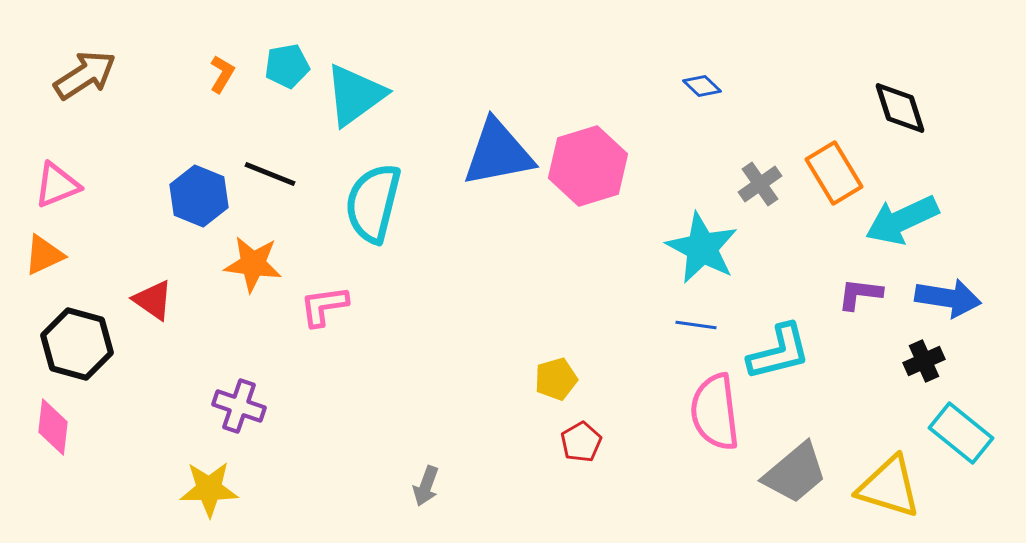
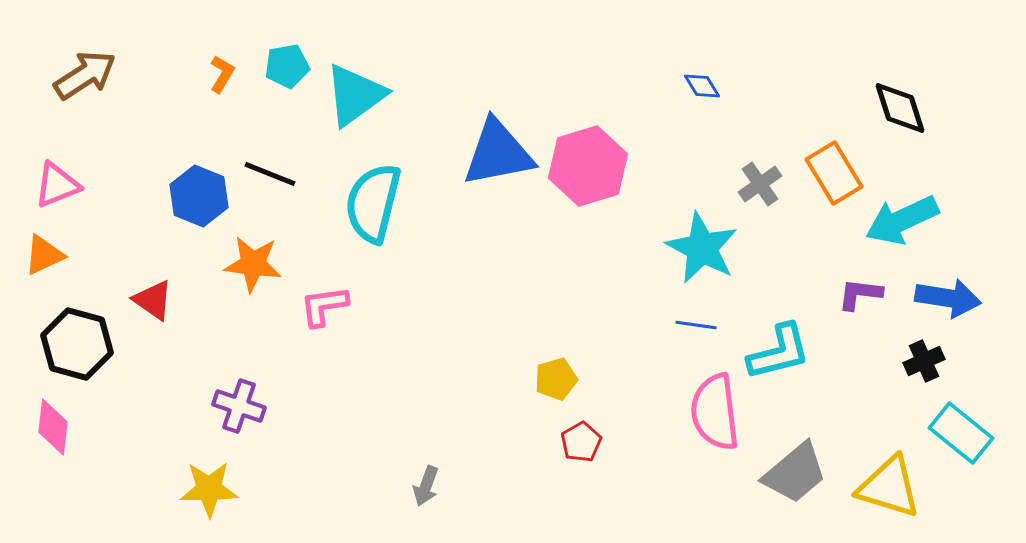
blue diamond: rotated 15 degrees clockwise
